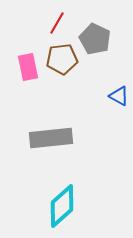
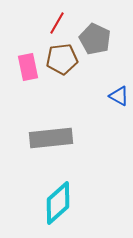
cyan diamond: moved 4 px left, 3 px up
